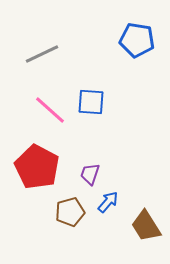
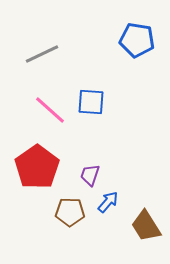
red pentagon: rotated 9 degrees clockwise
purple trapezoid: moved 1 px down
brown pentagon: rotated 16 degrees clockwise
